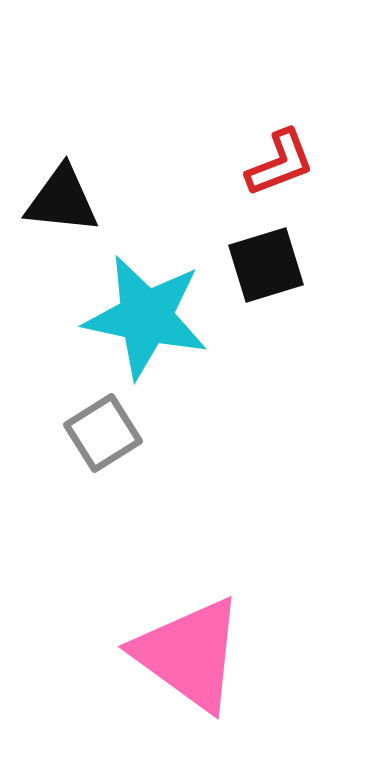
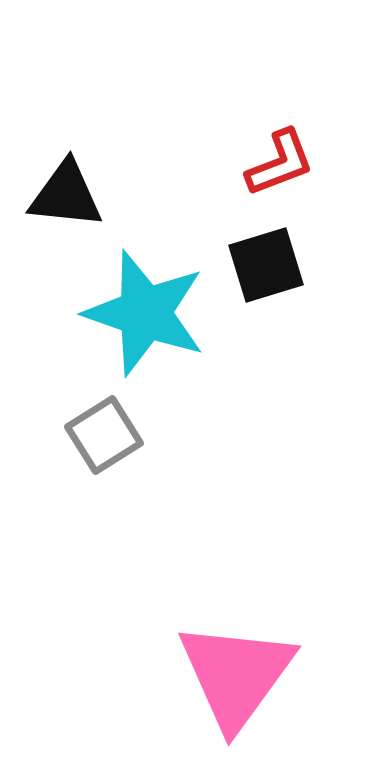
black triangle: moved 4 px right, 5 px up
cyan star: moved 1 px left, 4 px up; rotated 7 degrees clockwise
gray square: moved 1 px right, 2 px down
pink triangle: moved 47 px right, 21 px down; rotated 30 degrees clockwise
